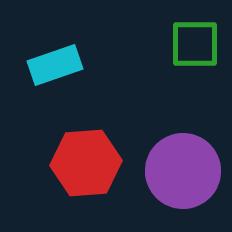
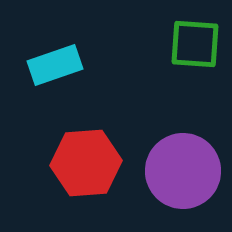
green square: rotated 4 degrees clockwise
